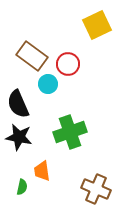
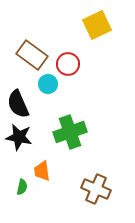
brown rectangle: moved 1 px up
